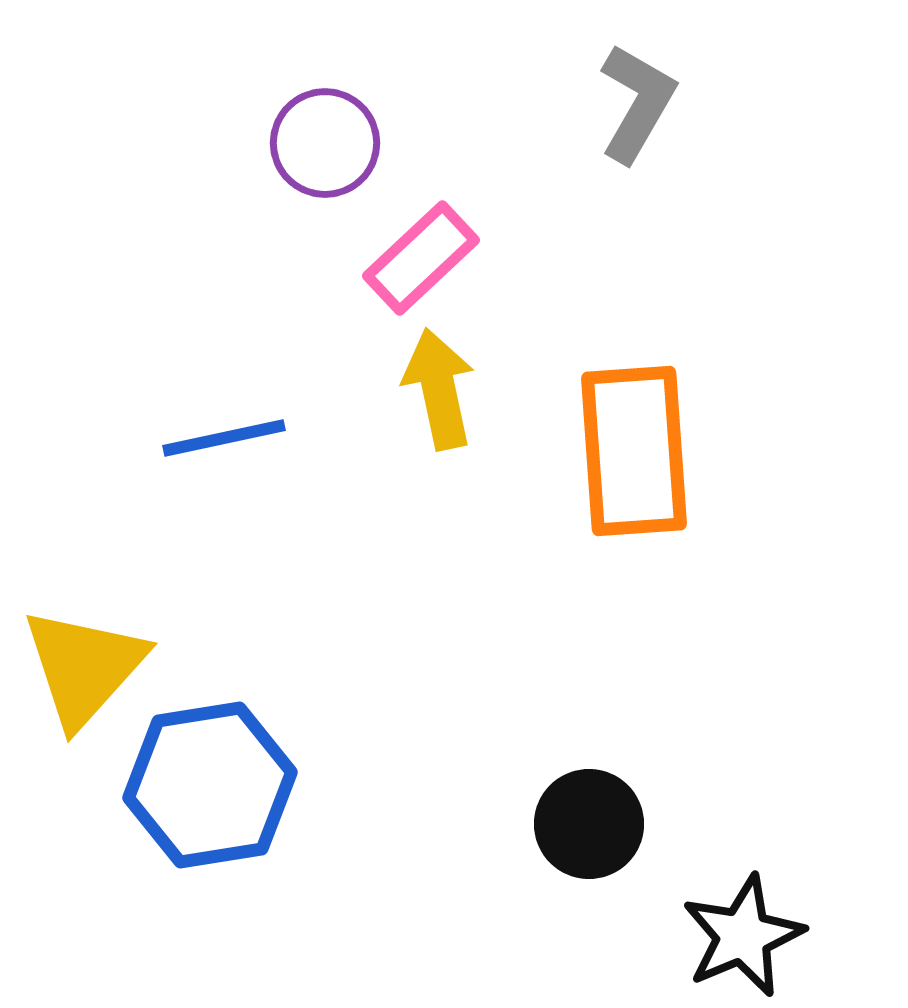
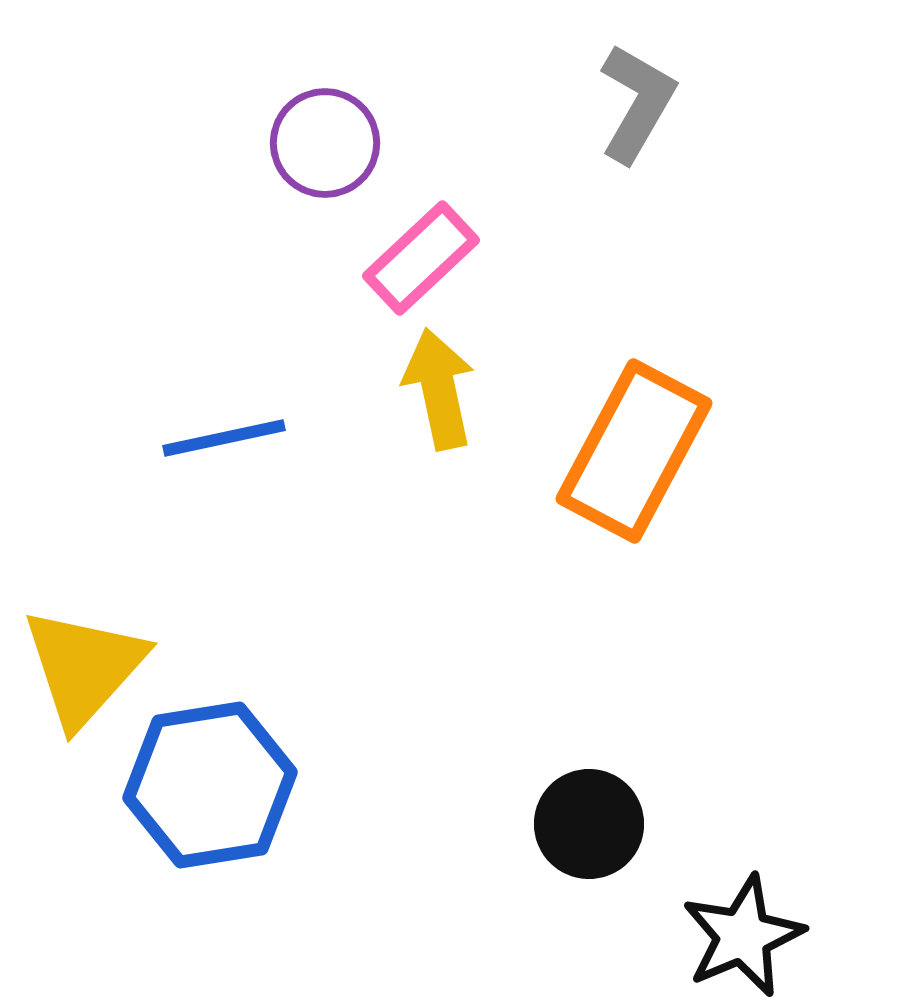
orange rectangle: rotated 32 degrees clockwise
